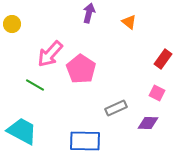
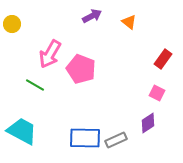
purple arrow: moved 3 px right, 3 px down; rotated 48 degrees clockwise
pink arrow: rotated 12 degrees counterclockwise
pink pentagon: rotated 12 degrees counterclockwise
gray rectangle: moved 32 px down
purple diamond: rotated 35 degrees counterclockwise
blue rectangle: moved 3 px up
